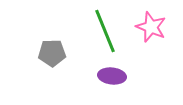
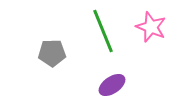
green line: moved 2 px left
purple ellipse: moved 9 px down; rotated 40 degrees counterclockwise
